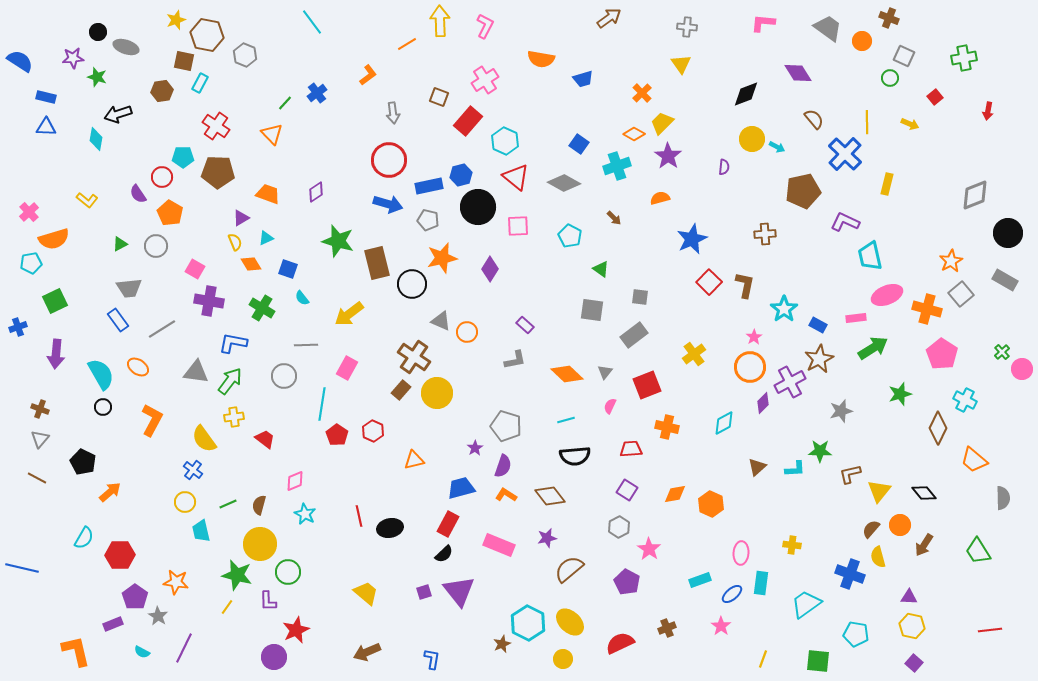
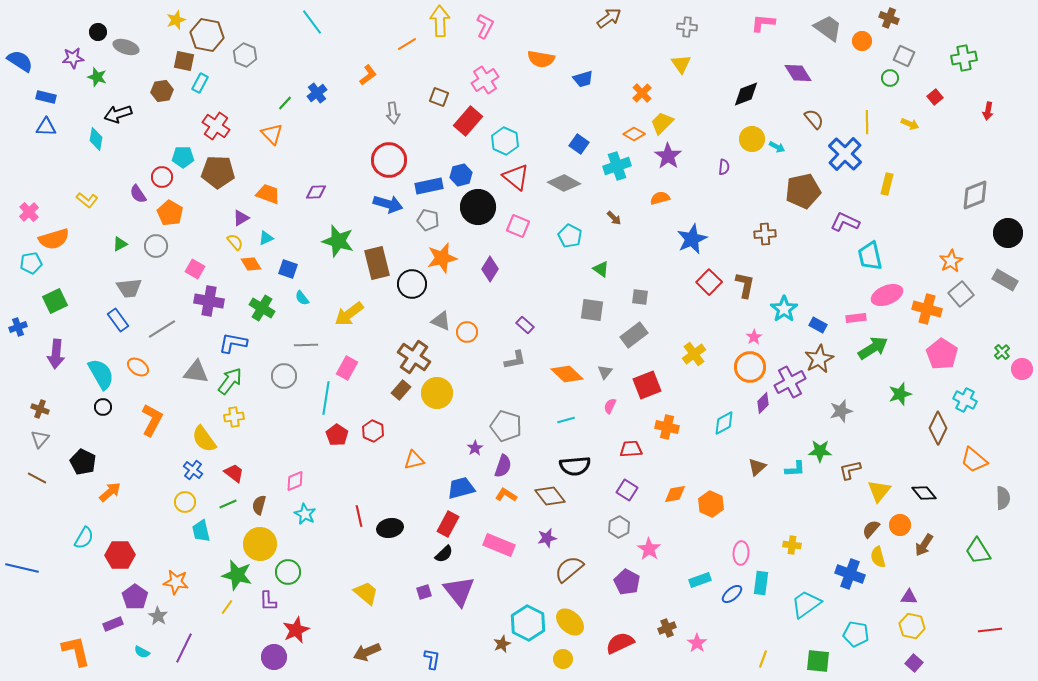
purple diamond at (316, 192): rotated 30 degrees clockwise
pink square at (518, 226): rotated 25 degrees clockwise
yellow semicircle at (235, 242): rotated 18 degrees counterclockwise
cyan line at (322, 404): moved 4 px right, 6 px up
red trapezoid at (265, 439): moved 31 px left, 34 px down
black semicircle at (575, 456): moved 10 px down
brown L-shape at (850, 474): moved 4 px up
pink star at (721, 626): moved 24 px left, 17 px down
